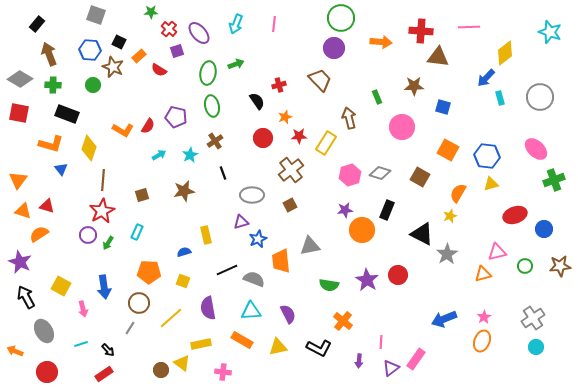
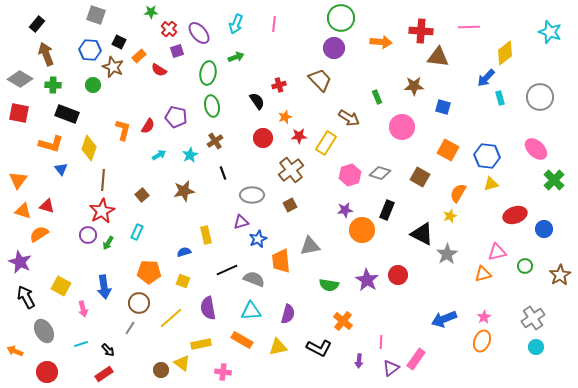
brown arrow at (49, 54): moved 3 px left
green arrow at (236, 64): moved 7 px up
brown arrow at (349, 118): rotated 135 degrees clockwise
orange L-shape at (123, 130): rotated 105 degrees counterclockwise
green cross at (554, 180): rotated 25 degrees counterclockwise
brown square at (142, 195): rotated 24 degrees counterclockwise
brown star at (560, 266): moved 9 px down; rotated 25 degrees counterclockwise
purple semicircle at (288, 314): rotated 42 degrees clockwise
